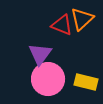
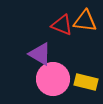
orange triangle: moved 3 px right, 2 px down; rotated 50 degrees clockwise
purple triangle: rotated 35 degrees counterclockwise
pink circle: moved 5 px right
